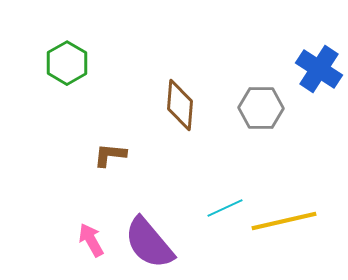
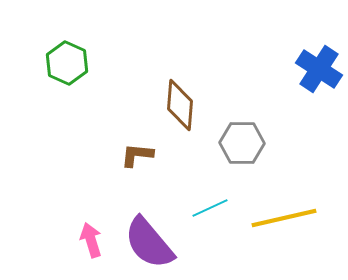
green hexagon: rotated 6 degrees counterclockwise
gray hexagon: moved 19 px left, 35 px down
brown L-shape: moved 27 px right
cyan line: moved 15 px left
yellow line: moved 3 px up
pink arrow: rotated 12 degrees clockwise
